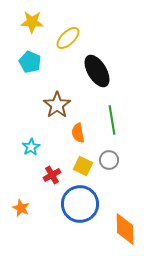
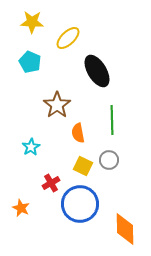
green line: rotated 8 degrees clockwise
red cross: moved 1 px left, 8 px down
